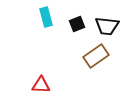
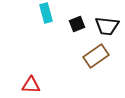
cyan rectangle: moved 4 px up
red triangle: moved 10 px left
